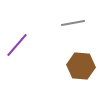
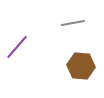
purple line: moved 2 px down
